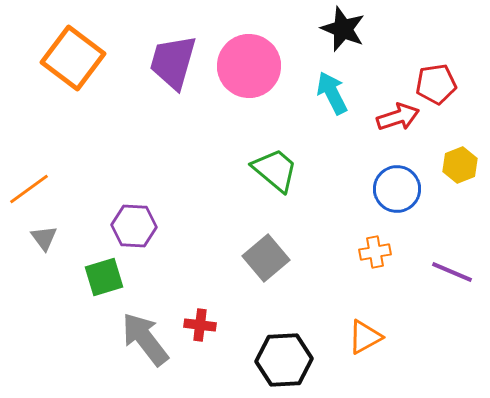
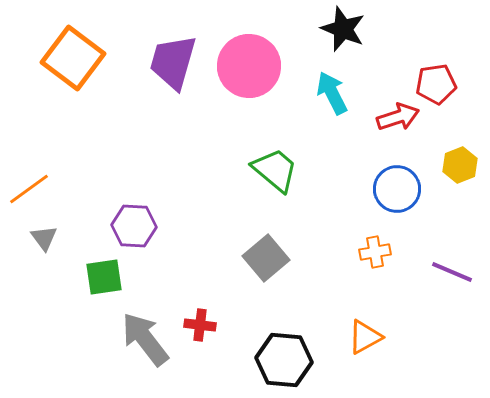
green square: rotated 9 degrees clockwise
black hexagon: rotated 8 degrees clockwise
